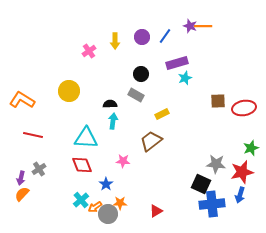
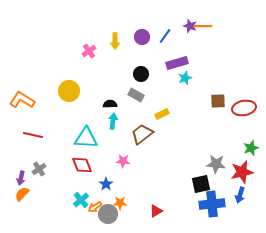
brown trapezoid: moved 9 px left, 7 px up
black square: rotated 36 degrees counterclockwise
